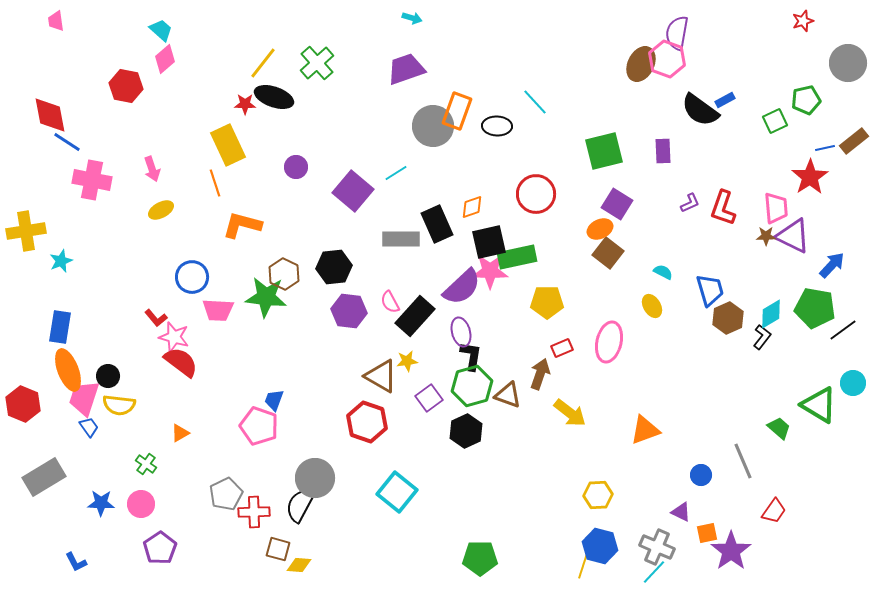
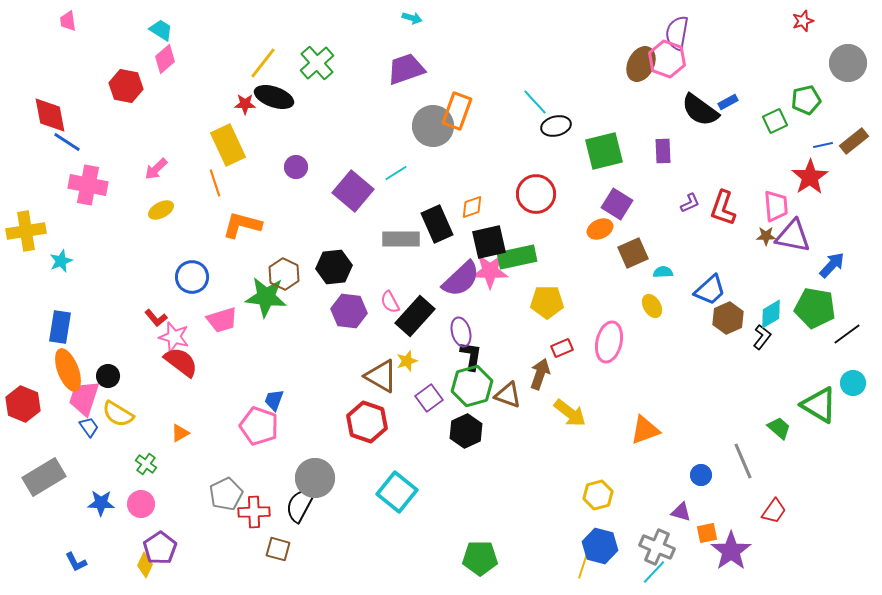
pink trapezoid at (56, 21): moved 12 px right
cyan trapezoid at (161, 30): rotated 10 degrees counterclockwise
blue rectangle at (725, 100): moved 3 px right, 2 px down
black ellipse at (497, 126): moved 59 px right; rotated 16 degrees counterclockwise
blue line at (825, 148): moved 2 px left, 3 px up
pink arrow at (152, 169): moved 4 px right; rotated 65 degrees clockwise
pink cross at (92, 180): moved 4 px left, 5 px down
pink trapezoid at (776, 208): moved 2 px up
purple triangle at (793, 236): rotated 15 degrees counterclockwise
brown square at (608, 253): moved 25 px right; rotated 28 degrees clockwise
cyan semicircle at (663, 272): rotated 30 degrees counterclockwise
purple semicircle at (462, 287): moved 1 px left, 8 px up
blue trapezoid at (710, 290): rotated 64 degrees clockwise
pink trapezoid at (218, 310): moved 4 px right, 10 px down; rotated 20 degrees counterclockwise
black line at (843, 330): moved 4 px right, 4 px down
yellow star at (407, 361): rotated 10 degrees counterclockwise
yellow semicircle at (119, 405): moved 1 px left, 9 px down; rotated 24 degrees clockwise
yellow hexagon at (598, 495): rotated 12 degrees counterclockwise
purple triangle at (681, 512): rotated 10 degrees counterclockwise
yellow diamond at (299, 565): moved 154 px left; rotated 70 degrees counterclockwise
